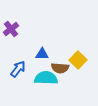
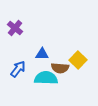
purple cross: moved 4 px right, 1 px up; rotated 14 degrees counterclockwise
